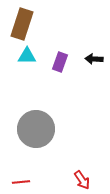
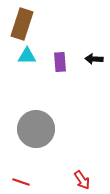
purple rectangle: rotated 24 degrees counterclockwise
red line: rotated 24 degrees clockwise
